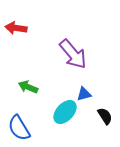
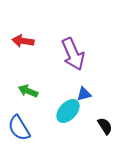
red arrow: moved 7 px right, 13 px down
purple arrow: rotated 16 degrees clockwise
green arrow: moved 4 px down
cyan ellipse: moved 3 px right, 1 px up
black semicircle: moved 10 px down
